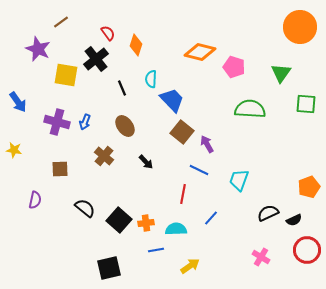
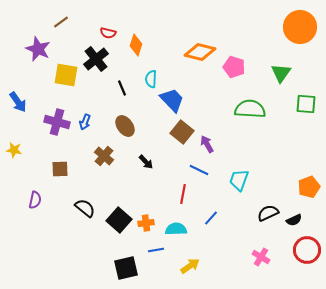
red semicircle at (108, 33): rotated 140 degrees clockwise
black square at (109, 268): moved 17 px right
